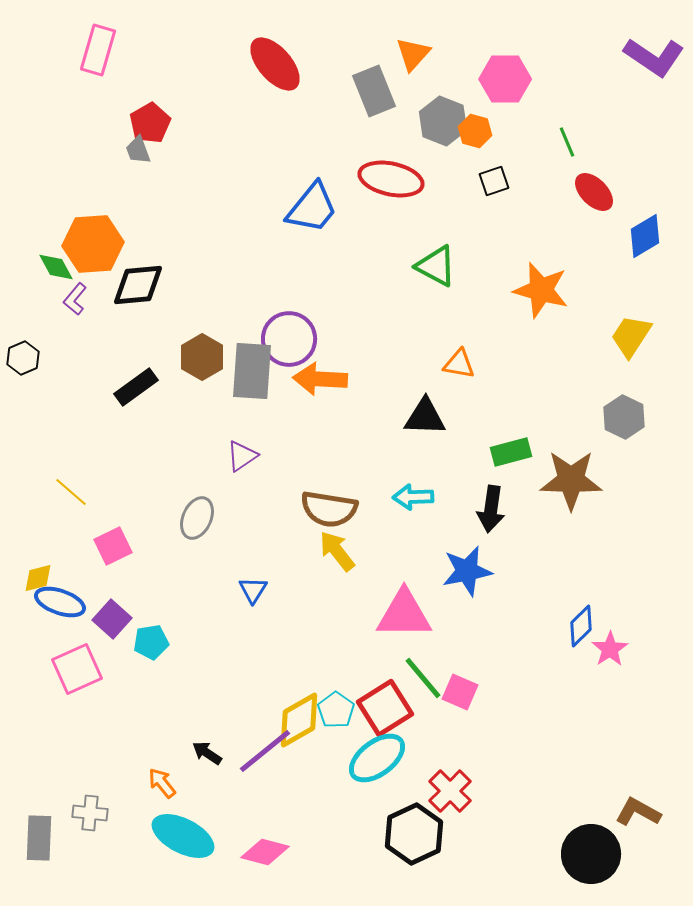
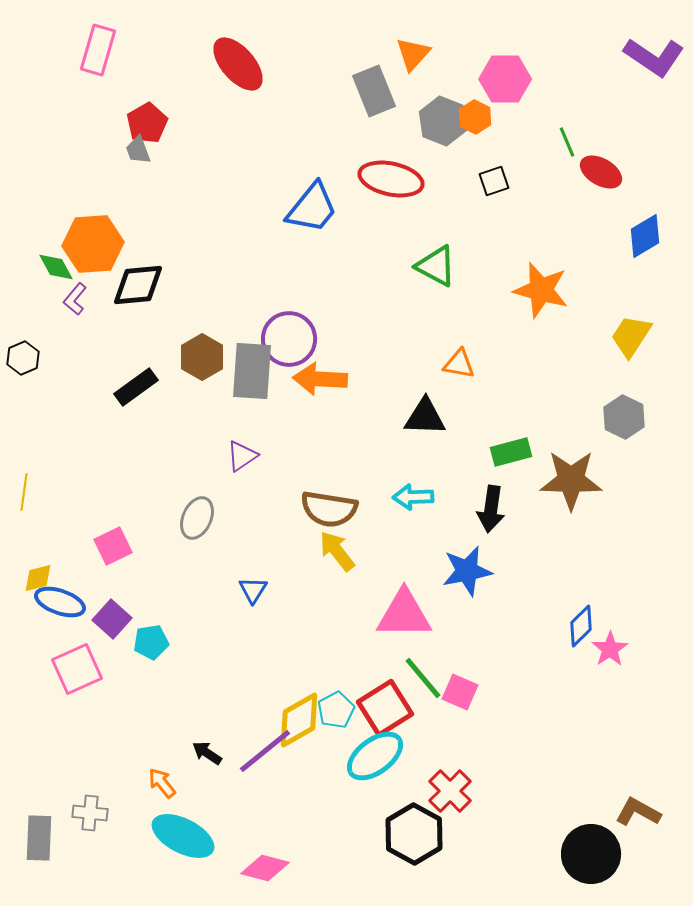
red ellipse at (275, 64): moved 37 px left
red pentagon at (150, 123): moved 3 px left
orange hexagon at (475, 131): moved 14 px up; rotated 12 degrees clockwise
red ellipse at (594, 192): moved 7 px right, 20 px up; rotated 15 degrees counterclockwise
yellow line at (71, 492): moved 47 px left; rotated 57 degrees clockwise
cyan pentagon at (336, 710): rotated 9 degrees clockwise
cyan ellipse at (377, 758): moved 2 px left, 2 px up
black hexagon at (414, 834): rotated 6 degrees counterclockwise
pink diamond at (265, 852): moved 16 px down
